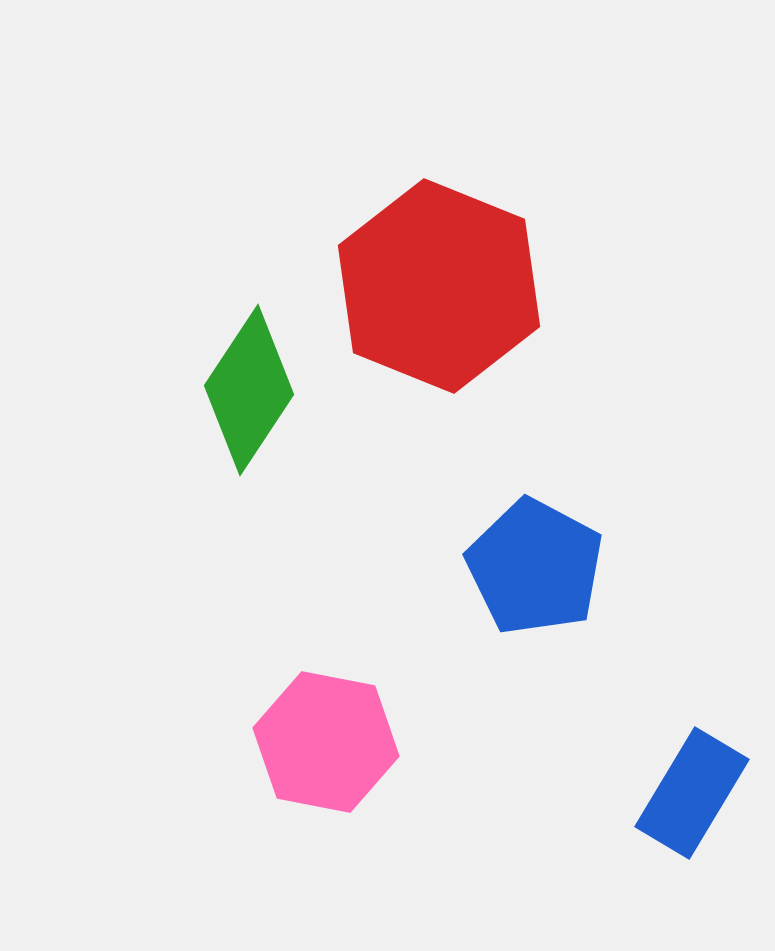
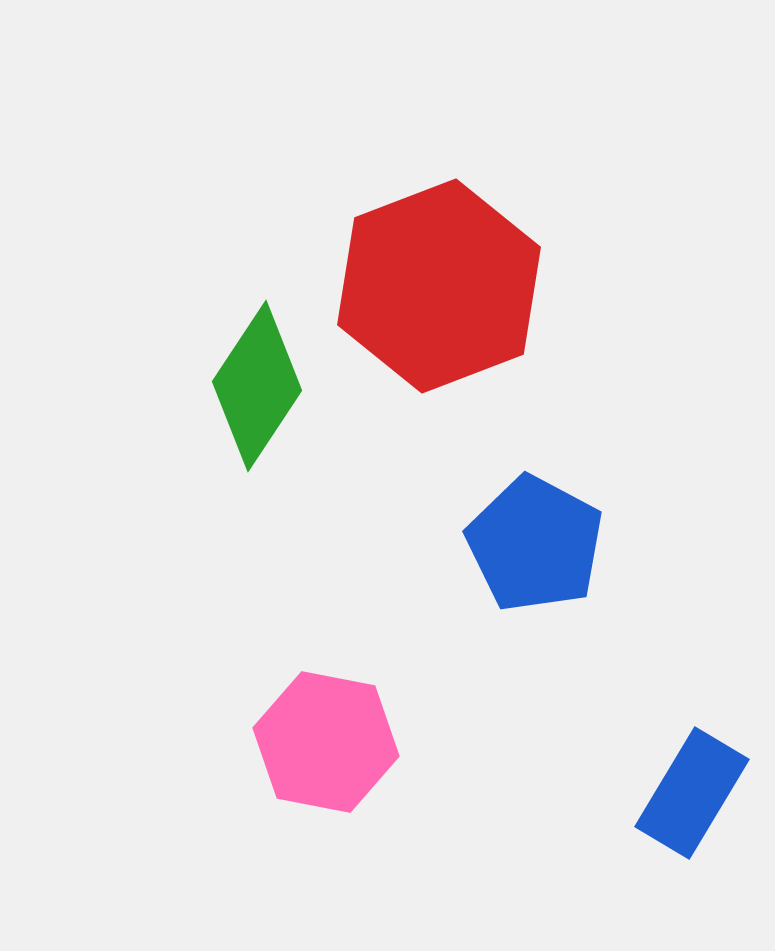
red hexagon: rotated 17 degrees clockwise
green diamond: moved 8 px right, 4 px up
blue pentagon: moved 23 px up
